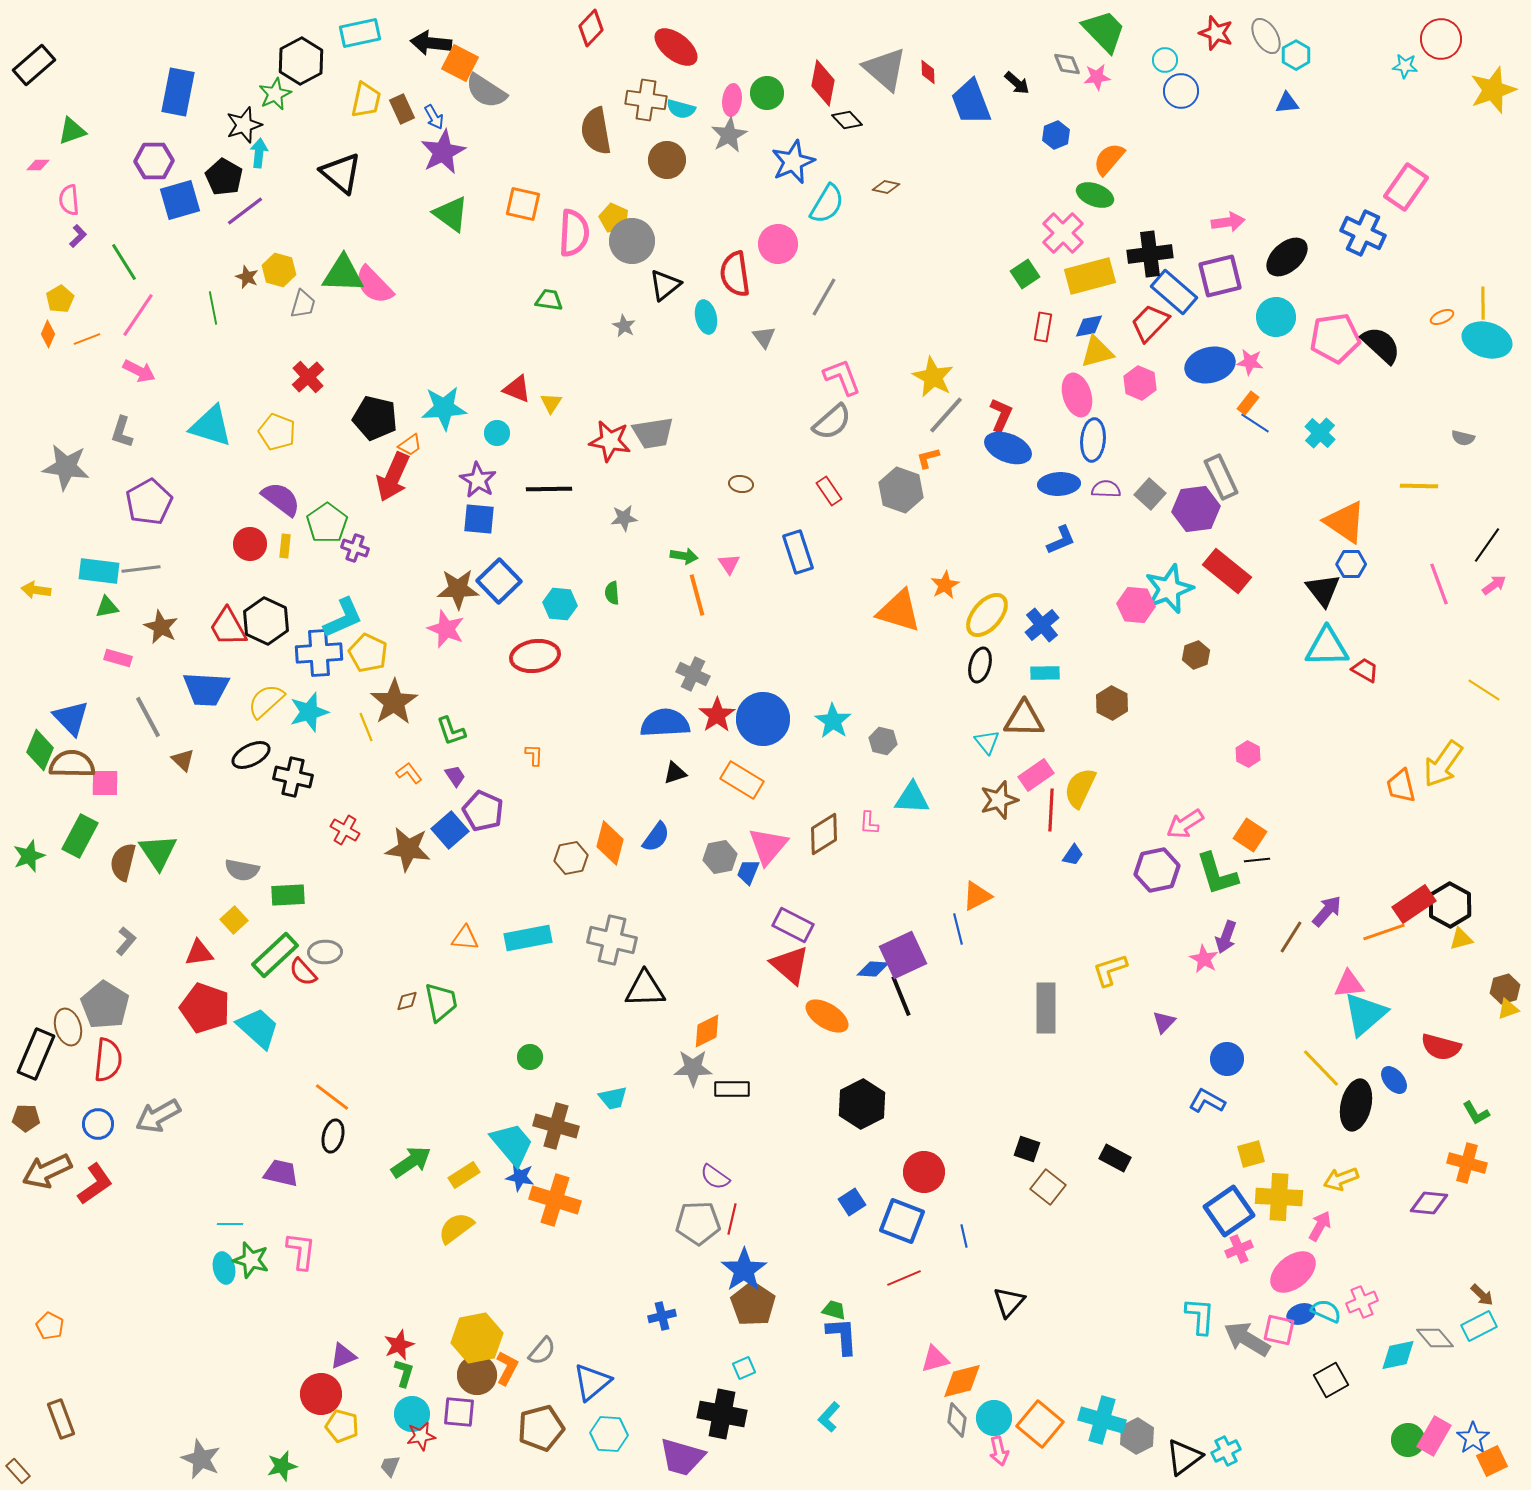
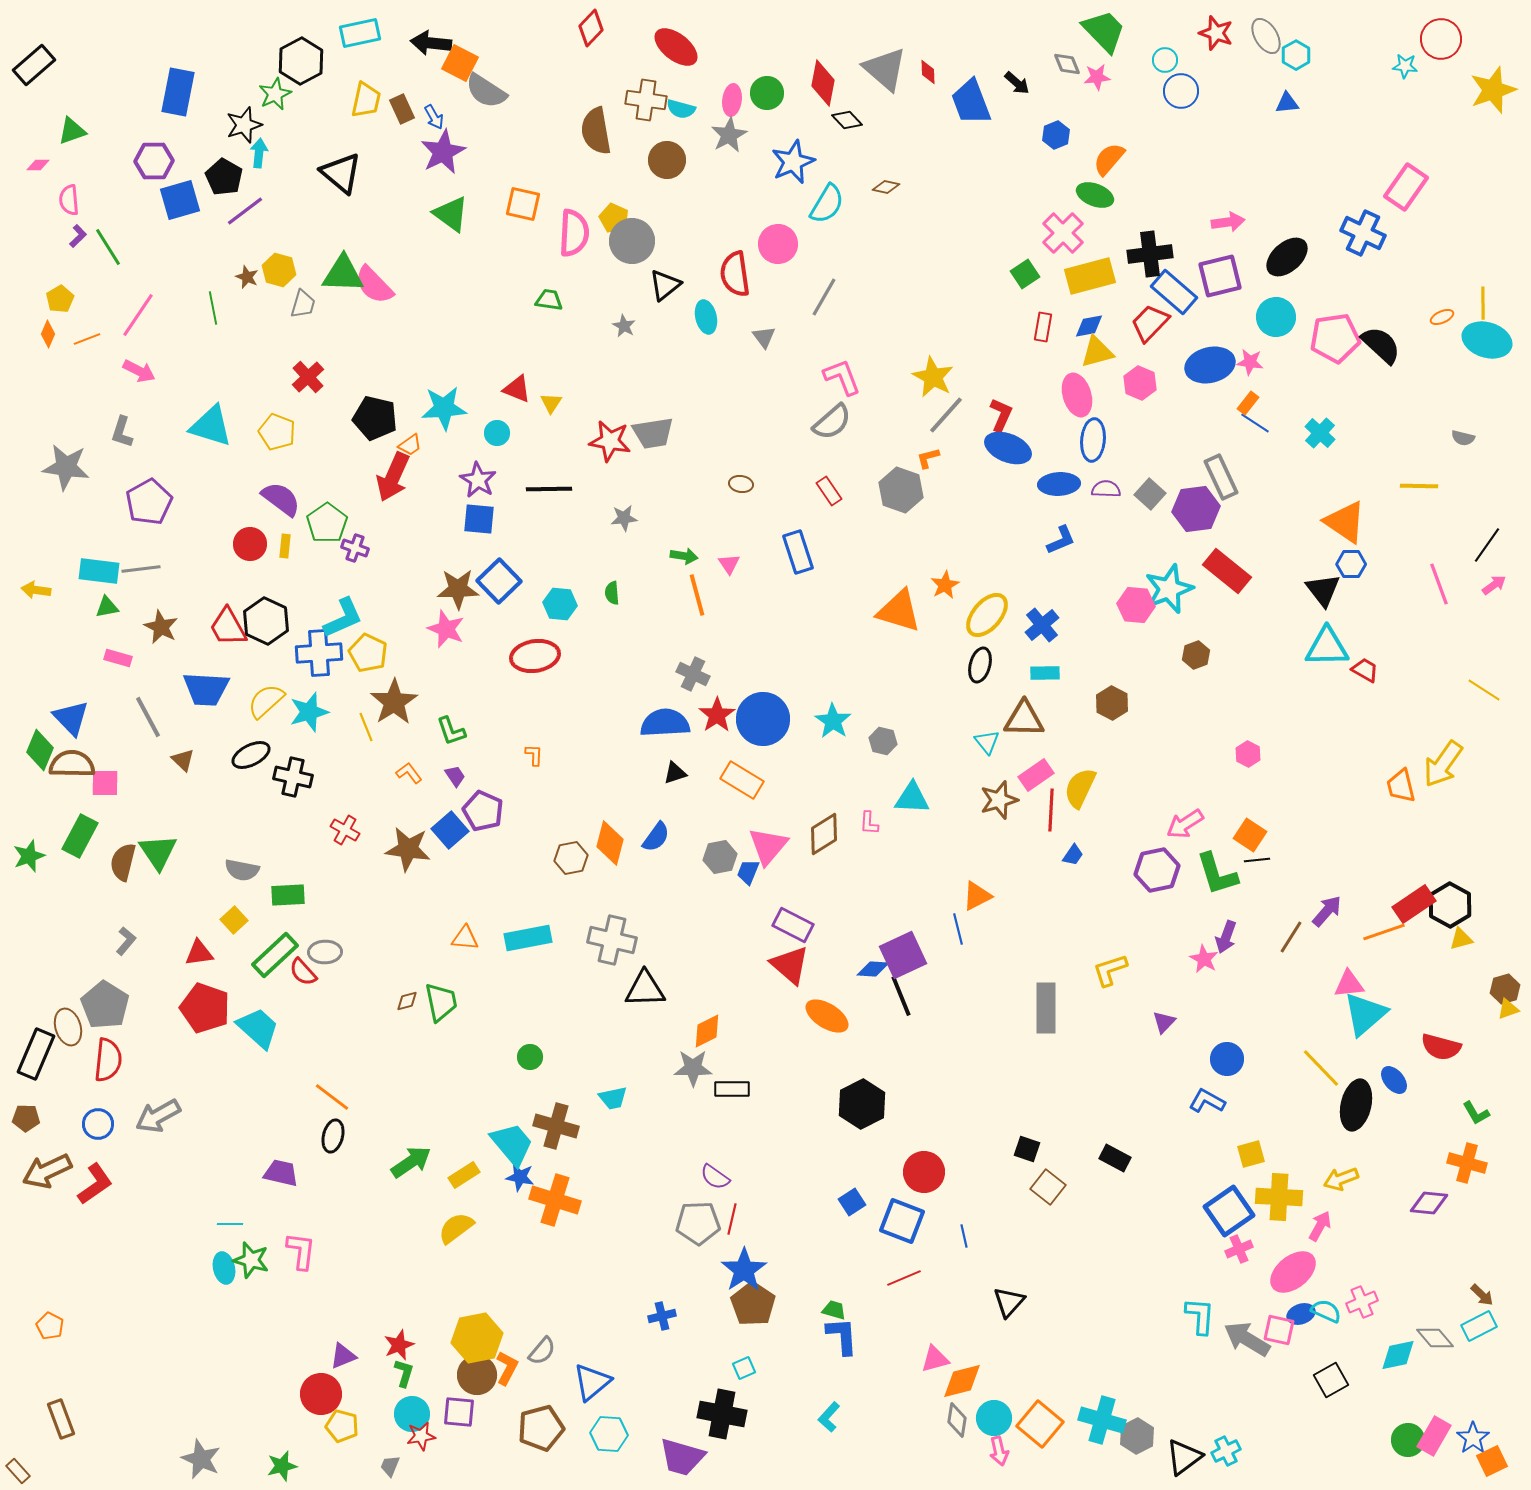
green line at (124, 262): moved 16 px left, 15 px up
